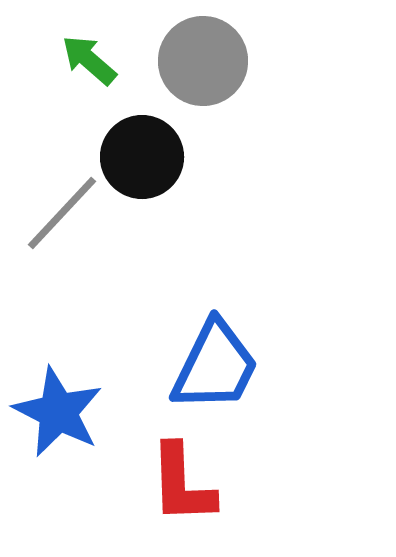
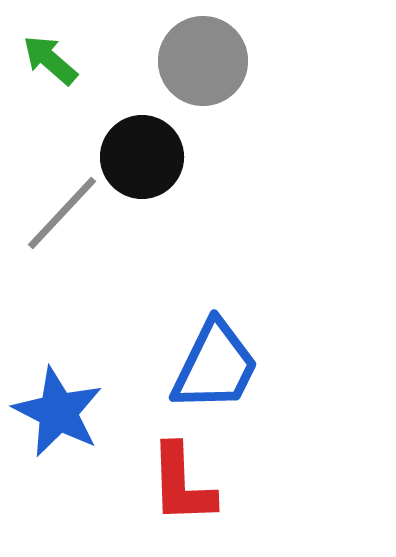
green arrow: moved 39 px left
